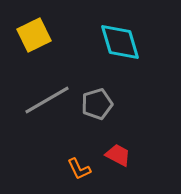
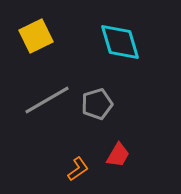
yellow square: moved 2 px right, 1 px down
red trapezoid: rotated 92 degrees clockwise
orange L-shape: moved 1 px left; rotated 100 degrees counterclockwise
